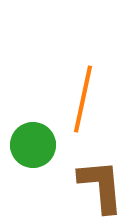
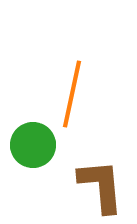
orange line: moved 11 px left, 5 px up
